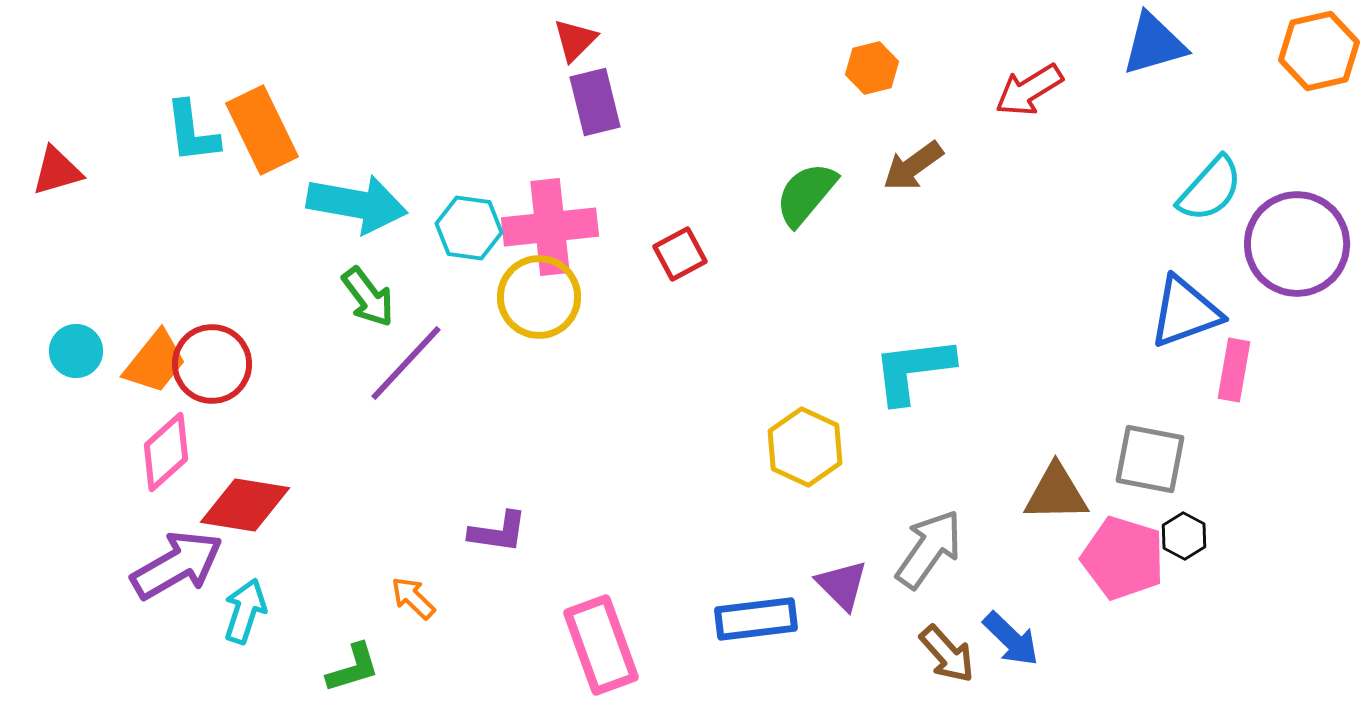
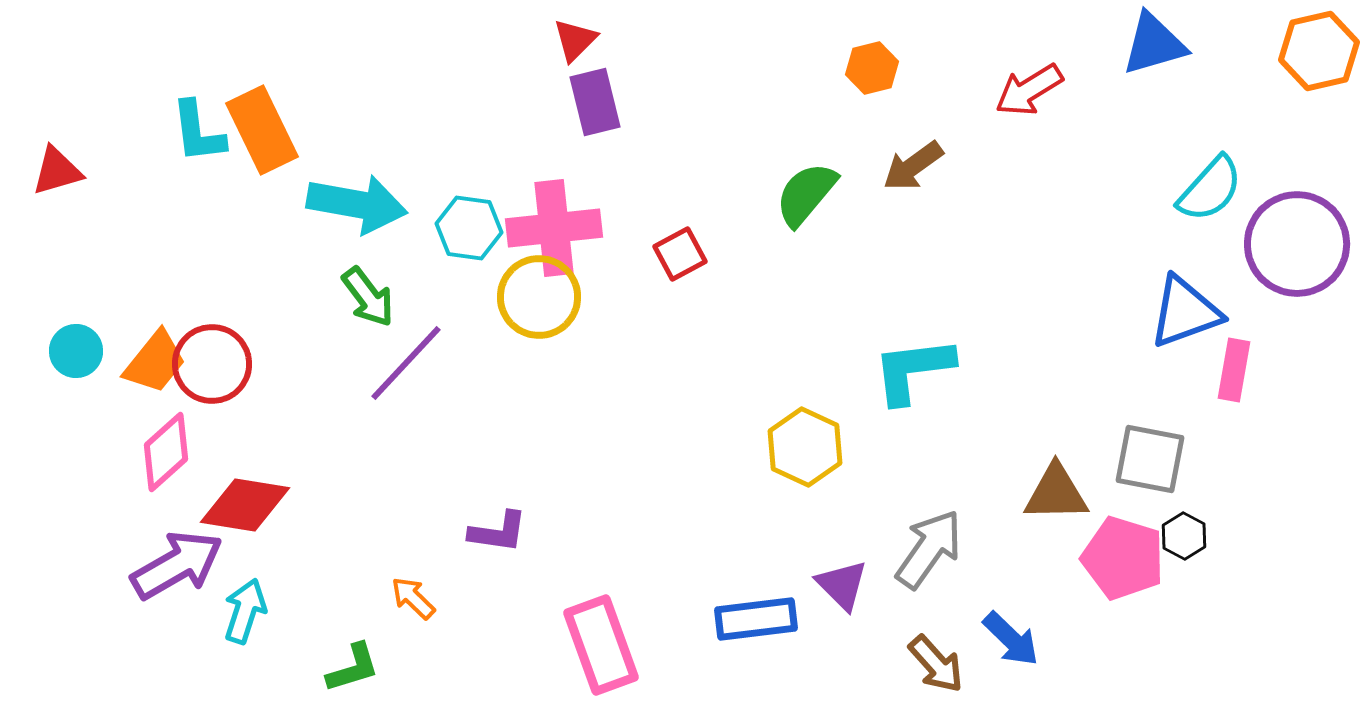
cyan L-shape at (192, 132): moved 6 px right
pink cross at (550, 227): moved 4 px right, 1 px down
brown arrow at (947, 654): moved 11 px left, 10 px down
